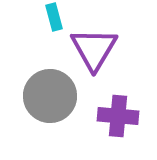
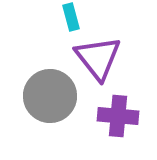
cyan rectangle: moved 17 px right
purple triangle: moved 4 px right, 9 px down; rotated 9 degrees counterclockwise
